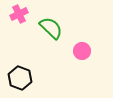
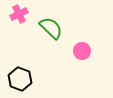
black hexagon: moved 1 px down
